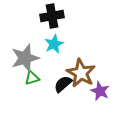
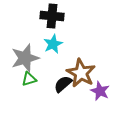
black cross: rotated 15 degrees clockwise
cyan star: moved 1 px left
green triangle: moved 3 px left, 1 px down
